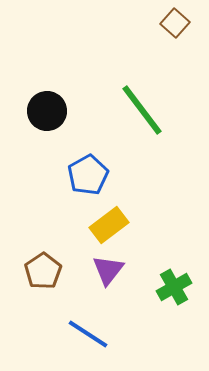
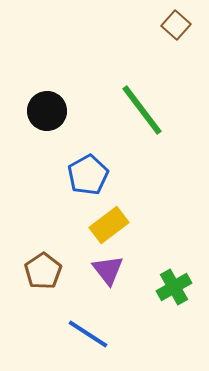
brown square: moved 1 px right, 2 px down
purple triangle: rotated 16 degrees counterclockwise
